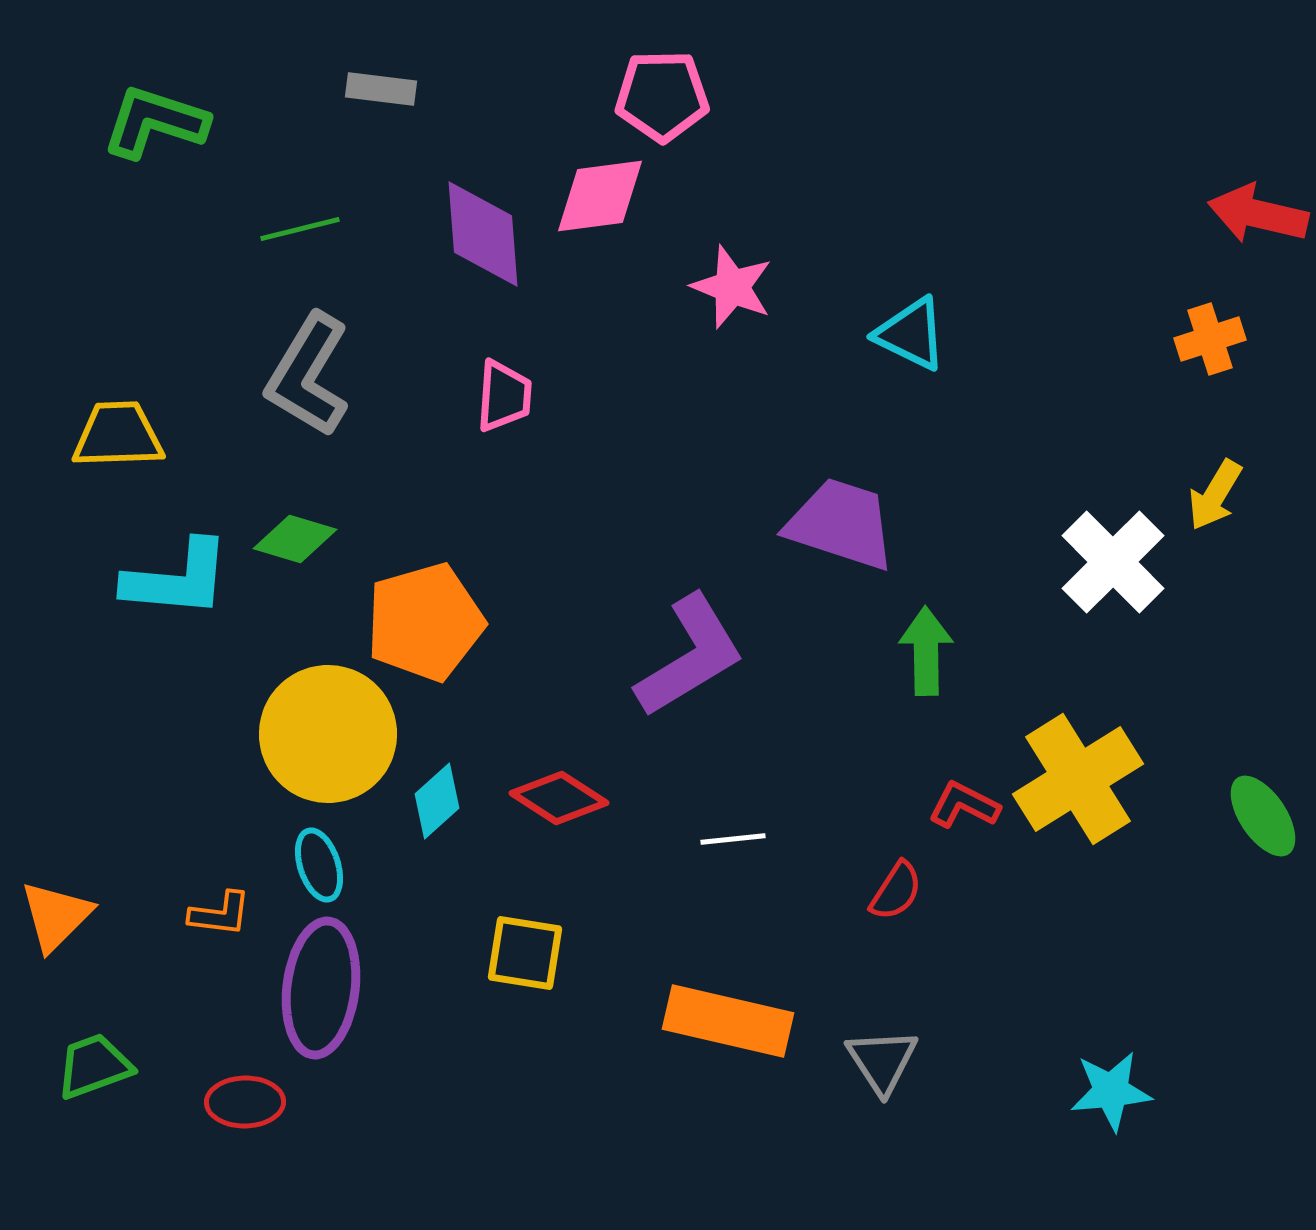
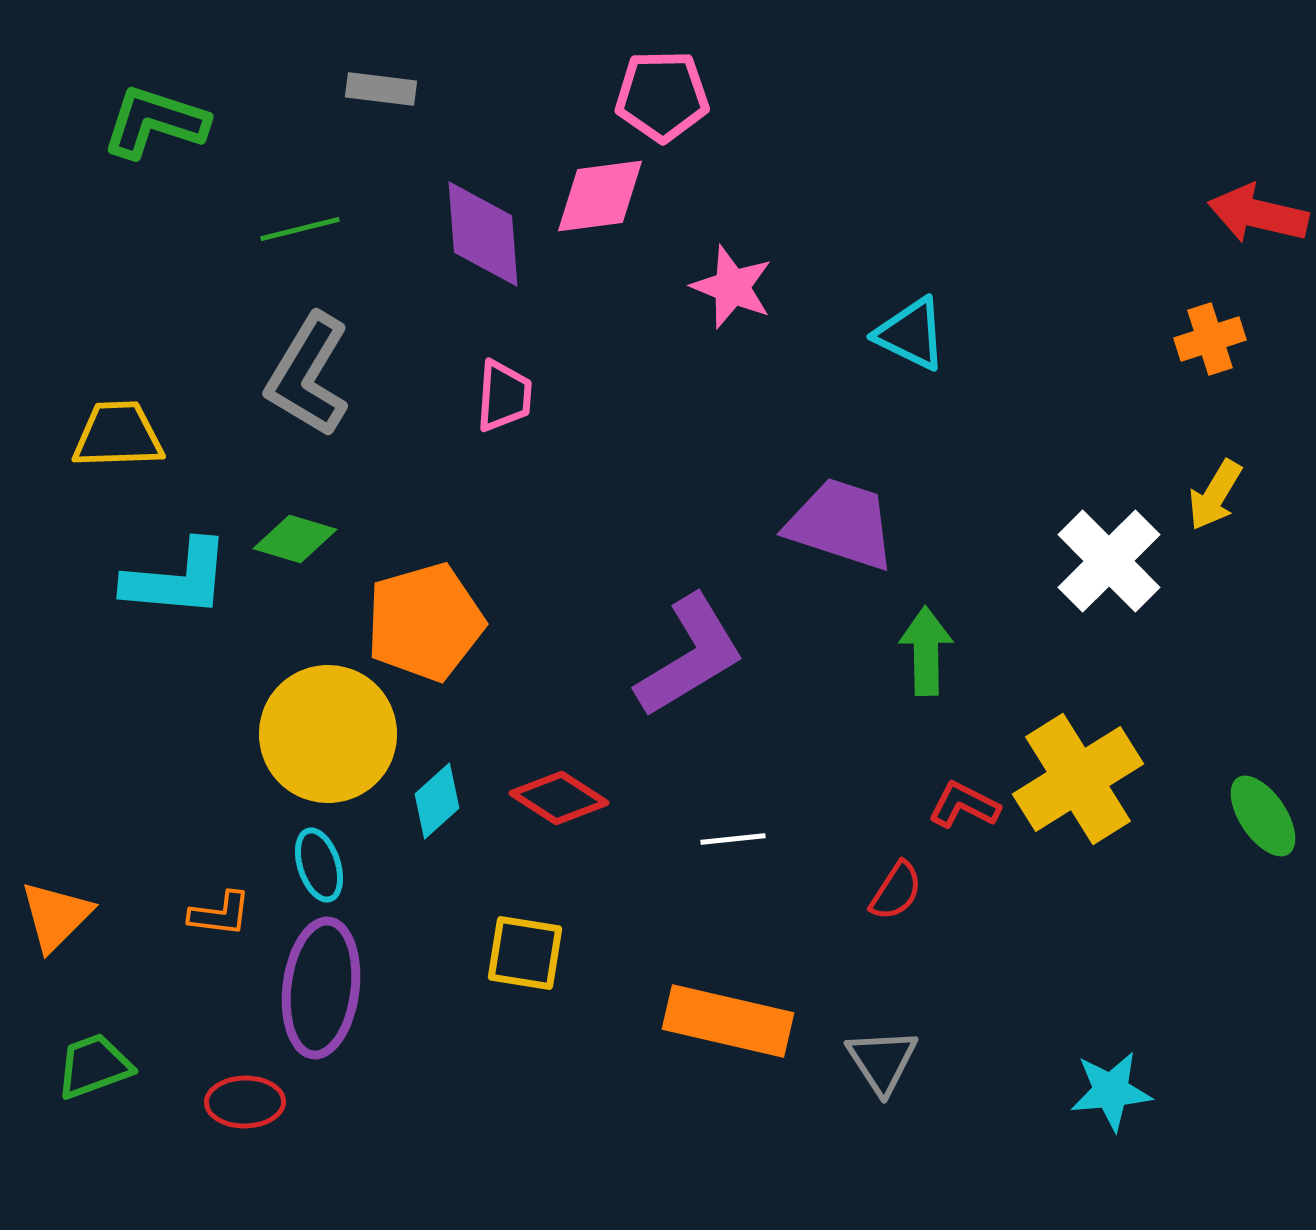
white cross: moved 4 px left, 1 px up
